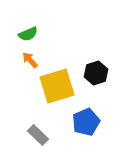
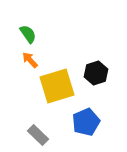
green semicircle: rotated 102 degrees counterclockwise
